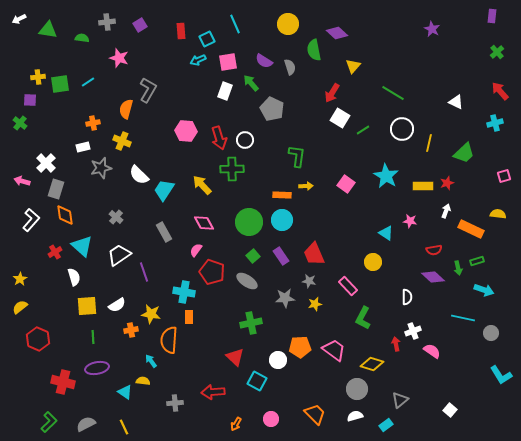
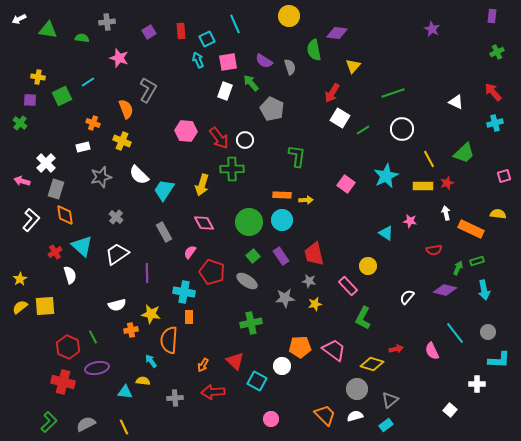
yellow circle at (288, 24): moved 1 px right, 8 px up
purple square at (140, 25): moved 9 px right, 7 px down
purple diamond at (337, 33): rotated 35 degrees counterclockwise
green cross at (497, 52): rotated 16 degrees clockwise
cyan arrow at (198, 60): rotated 91 degrees clockwise
yellow cross at (38, 77): rotated 16 degrees clockwise
green square at (60, 84): moved 2 px right, 12 px down; rotated 18 degrees counterclockwise
red arrow at (500, 91): moved 7 px left, 1 px down
green line at (393, 93): rotated 50 degrees counterclockwise
orange semicircle at (126, 109): rotated 144 degrees clockwise
orange cross at (93, 123): rotated 32 degrees clockwise
red arrow at (219, 138): rotated 20 degrees counterclockwise
yellow line at (429, 143): moved 16 px down; rotated 42 degrees counterclockwise
gray star at (101, 168): moved 9 px down
cyan star at (386, 176): rotated 15 degrees clockwise
yellow arrow at (202, 185): rotated 120 degrees counterclockwise
yellow arrow at (306, 186): moved 14 px down
white arrow at (446, 211): moved 2 px down; rotated 32 degrees counterclockwise
pink semicircle at (196, 250): moved 6 px left, 2 px down
red trapezoid at (314, 254): rotated 10 degrees clockwise
white trapezoid at (119, 255): moved 2 px left, 1 px up
yellow circle at (373, 262): moved 5 px left, 4 px down
green arrow at (458, 268): rotated 144 degrees counterclockwise
purple line at (144, 272): moved 3 px right, 1 px down; rotated 18 degrees clockwise
white semicircle at (74, 277): moved 4 px left, 2 px up
purple diamond at (433, 277): moved 12 px right, 13 px down; rotated 30 degrees counterclockwise
cyan arrow at (484, 290): rotated 60 degrees clockwise
white semicircle at (407, 297): rotated 140 degrees counterclockwise
white semicircle at (117, 305): rotated 18 degrees clockwise
yellow square at (87, 306): moved 42 px left
cyan line at (463, 318): moved 8 px left, 15 px down; rotated 40 degrees clockwise
white cross at (413, 331): moved 64 px right, 53 px down; rotated 21 degrees clockwise
gray circle at (491, 333): moved 3 px left, 1 px up
green line at (93, 337): rotated 24 degrees counterclockwise
red hexagon at (38, 339): moved 30 px right, 8 px down
red arrow at (396, 344): moved 5 px down; rotated 88 degrees clockwise
pink semicircle at (432, 351): rotated 150 degrees counterclockwise
red triangle at (235, 357): moved 4 px down
white circle at (278, 360): moved 4 px right, 6 px down
cyan L-shape at (501, 375): moved 2 px left, 15 px up; rotated 55 degrees counterclockwise
cyan triangle at (125, 392): rotated 28 degrees counterclockwise
gray triangle at (400, 400): moved 10 px left
gray cross at (175, 403): moved 5 px up
orange trapezoid at (315, 414): moved 10 px right, 1 px down
orange arrow at (236, 424): moved 33 px left, 59 px up
